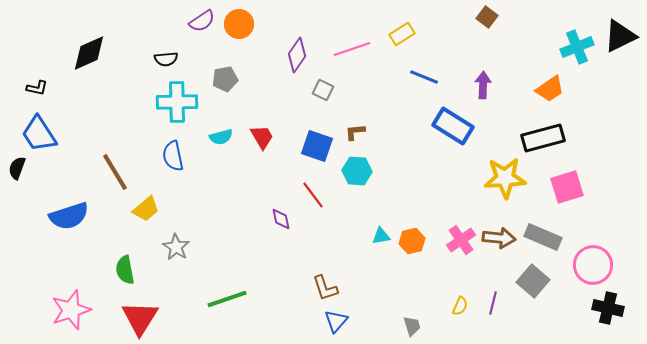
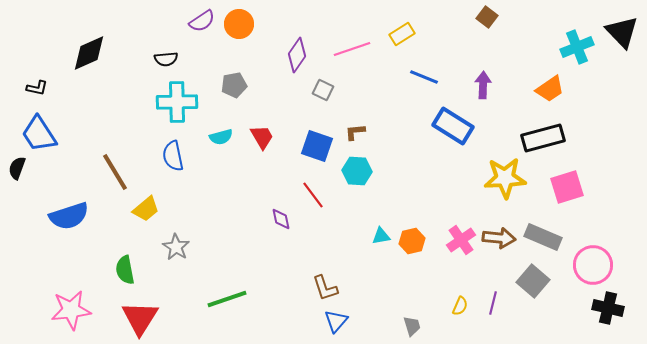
black triangle at (620, 36): moved 2 px right, 4 px up; rotated 48 degrees counterclockwise
gray pentagon at (225, 79): moved 9 px right, 6 px down
pink star at (71, 310): rotated 12 degrees clockwise
